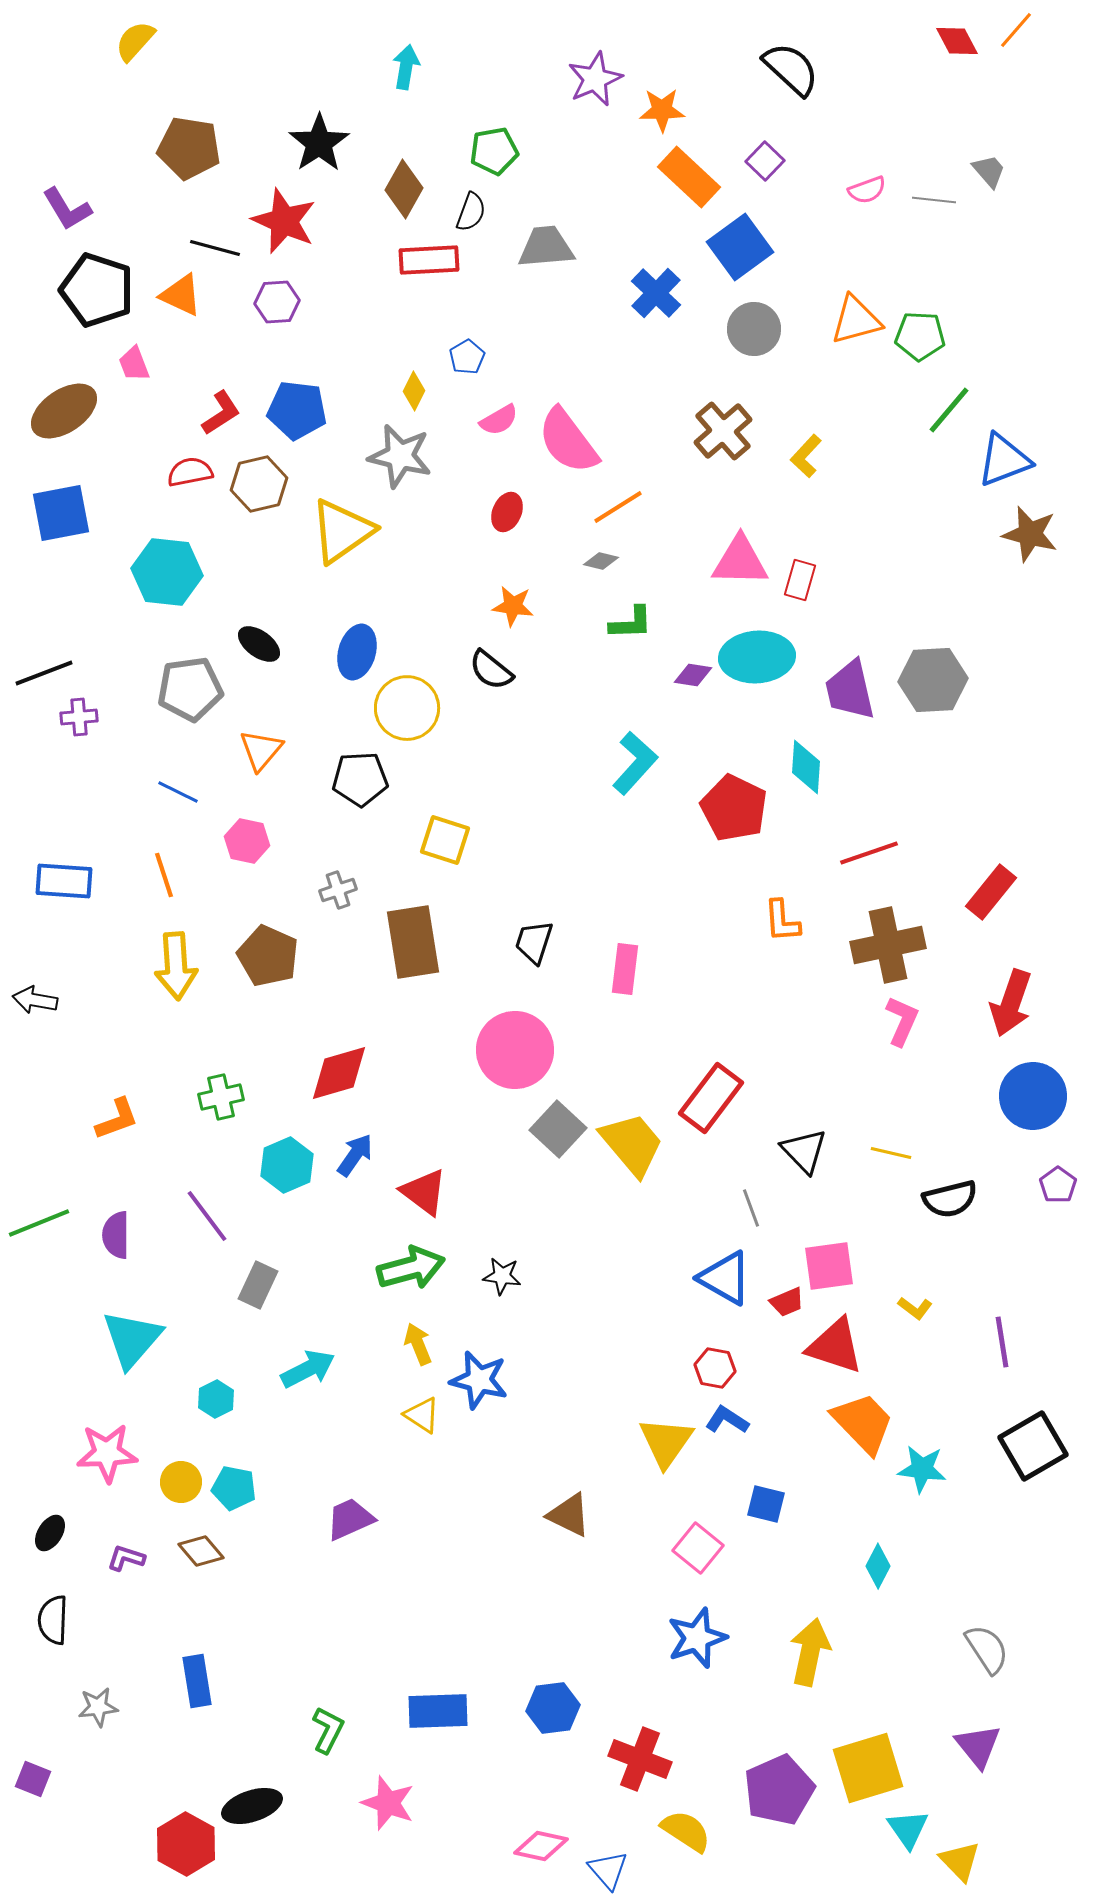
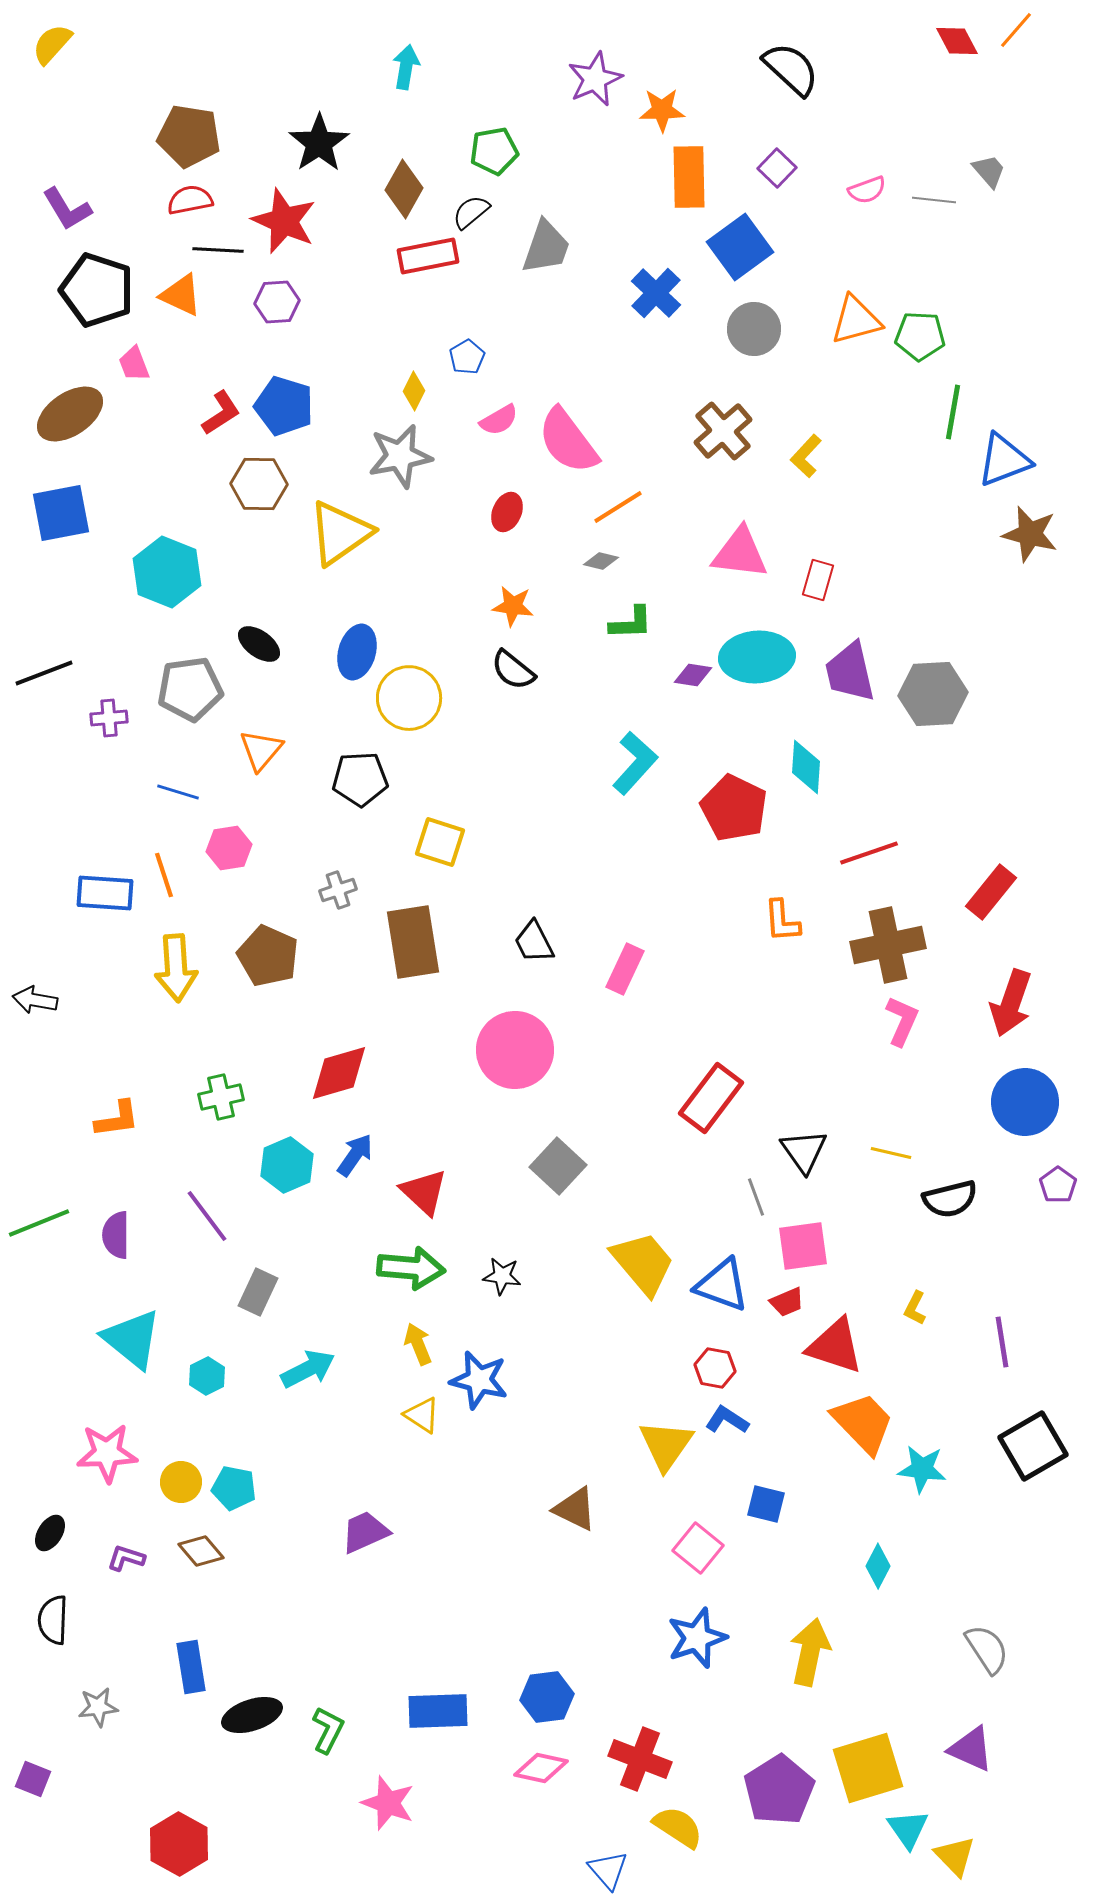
yellow semicircle at (135, 41): moved 83 px left, 3 px down
brown pentagon at (189, 148): moved 12 px up
purple square at (765, 161): moved 12 px right, 7 px down
orange rectangle at (689, 177): rotated 46 degrees clockwise
black semicircle at (471, 212): rotated 150 degrees counterclockwise
gray trapezoid at (546, 247): rotated 114 degrees clockwise
black line at (215, 248): moved 3 px right, 2 px down; rotated 12 degrees counterclockwise
red rectangle at (429, 260): moved 1 px left, 4 px up; rotated 8 degrees counterclockwise
blue pentagon at (297, 410): moved 13 px left, 4 px up; rotated 10 degrees clockwise
green line at (949, 410): moved 4 px right, 2 px down; rotated 30 degrees counterclockwise
brown ellipse at (64, 411): moved 6 px right, 3 px down
gray star at (400, 456): rotated 24 degrees counterclockwise
red semicircle at (190, 472): moved 272 px up
brown hexagon at (259, 484): rotated 14 degrees clockwise
yellow triangle at (342, 531): moved 2 px left, 2 px down
pink triangle at (740, 561): moved 8 px up; rotated 6 degrees clockwise
cyan hexagon at (167, 572): rotated 16 degrees clockwise
red rectangle at (800, 580): moved 18 px right
black semicircle at (491, 670): moved 22 px right
gray hexagon at (933, 680): moved 14 px down
purple trapezoid at (850, 690): moved 18 px up
yellow circle at (407, 708): moved 2 px right, 10 px up
purple cross at (79, 717): moved 30 px right, 1 px down
blue line at (178, 792): rotated 9 degrees counterclockwise
yellow square at (445, 840): moved 5 px left, 2 px down
pink hexagon at (247, 841): moved 18 px left, 7 px down; rotated 21 degrees counterclockwise
blue rectangle at (64, 881): moved 41 px right, 12 px down
black trapezoid at (534, 942): rotated 45 degrees counterclockwise
yellow arrow at (176, 966): moved 2 px down
pink rectangle at (625, 969): rotated 18 degrees clockwise
blue circle at (1033, 1096): moved 8 px left, 6 px down
orange L-shape at (117, 1119): rotated 12 degrees clockwise
gray square at (558, 1129): moved 37 px down
yellow trapezoid at (632, 1144): moved 11 px right, 119 px down
black triangle at (804, 1151): rotated 9 degrees clockwise
red triangle at (424, 1192): rotated 6 degrees clockwise
gray line at (751, 1208): moved 5 px right, 11 px up
pink square at (829, 1266): moved 26 px left, 20 px up
green arrow at (411, 1268): rotated 20 degrees clockwise
blue triangle at (725, 1278): moved 3 px left, 7 px down; rotated 10 degrees counterclockwise
gray rectangle at (258, 1285): moved 7 px down
yellow L-shape at (915, 1308): rotated 80 degrees clockwise
cyan triangle at (132, 1339): rotated 32 degrees counterclockwise
cyan hexagon at (216, 1399): moved 9 px left, 23 px up
yellow triangle at (666, 1442): moved 3 px down
brown triangle at (569, 1515): moved 6 px right, 6 px up
purple trapezoid at (350, 1519): moved 15 px right, 13 px down
blue rectangle at (197, 1681): moved 6 px left, 14 px up
blue hexagon at (553, 1708): moved 6 px left, 11 px up
purple triangle at (978, 1746): moved 7 px left, 3 px down; rotated 27 degrees counterclockwise
purple pentagon at (779, 1790): rotated 8 degrees counterclockwise
black ellipse at (252, 1806): moved 91 px up
yellow semicircle at (686, 1831): moved 8 px left, 4 px up
red hexagon at (186, 1844): moved 7 px left
pink diamond at (541, 1846): moved 78 px up
yellow triangle at (960, 1861): moved 5 px left, 5 px up
